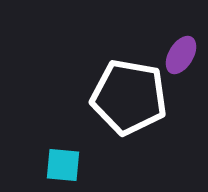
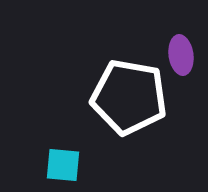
purple ellipse: rotated 39 degrees counterclockwise
